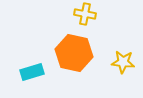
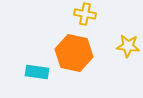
yellow star: moved 5 px right, 16 px up
cyan rectangle: moved 5 px right; rotated 25 degrees clockwise
